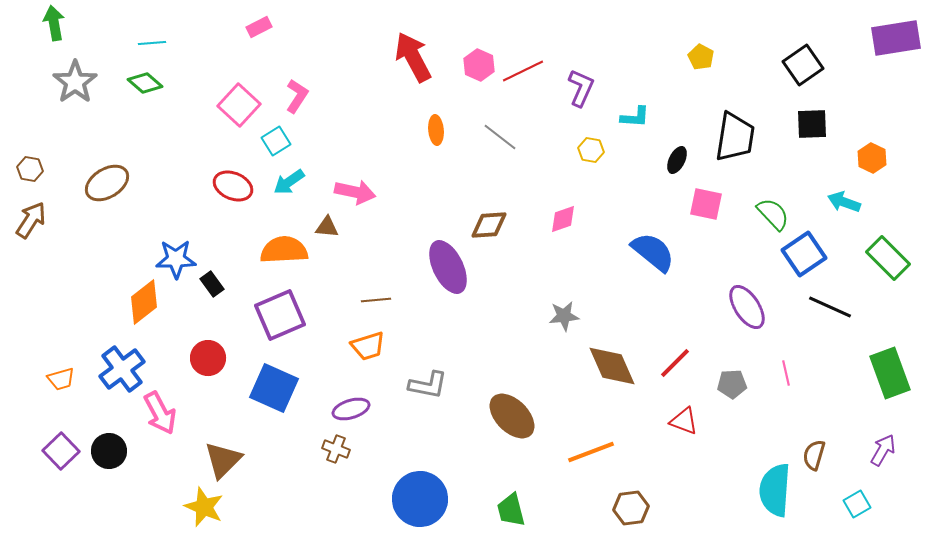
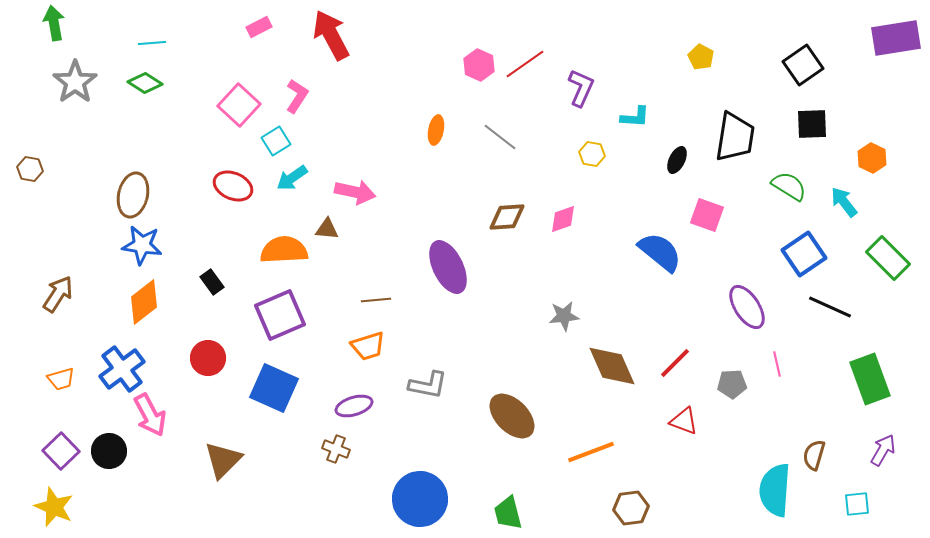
red arrow at (413, 57): moved 82 px left, 22 px up
red line at (523, 71): moved 2 px right, 7 px up; rotated 9 degrees counterclockwise
green diamond at (145, 83): rotated 8 degrees counterclockwise
orange ellipse at (436, 130): rotated 16 degrees clockwise
yellow hexagon at (591, 150): moved 1 px right, 4 px down
cyan arrow at (289, 182): moved 3 px right, 4 px up
brown ellipse at (107, 183): moved 26 px right, 12 px down; rotated 45 degrees counterclockwise
cyan arrow at (844, 202): rotated 32 degrees clockwise
pink square at (706, 204): moved 1 px right, 11 px down; rotated 8 degrees clockwise
green semicircle at (773, 214): moved 16 px right, 28 px up; rotated 15 degrees counterclockwise
brown arrow at (31, 220): moved 27 px right, 74 px down
brown diamond at (489, 225): moved 18 px right, 8 px up
brown triangle at (327, 227): moved 2 px down
blue semicircle at (653, 252): moved 7 px right
blue star at (176, 259): moved 34 px left, 14 px up; rotated 9 degrees clockwise
black rectangle at (212, 284): moved 2 px up
pink line at (786, 373): moved 9 px left, 9 px up
green rectangle at (890, 373): moved 20 px left, 6 px down
purple ellipse at (351, 409): moved 3 px right, 3 px up
pink arrow at (160, 413): moved 10 px left, 2 px down
cyan square at (857, 504): rotated 24 degrees clockwise
yellow star at (204, 507): moved 150 px left
green trapezoid at (511, 510): moved 3 px left, 3 px down
